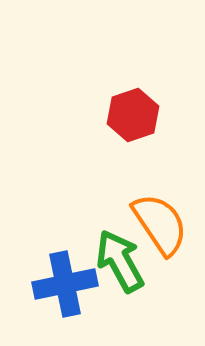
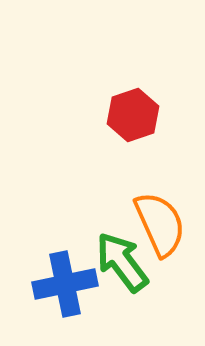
orange semicircle: rotated 10 degrees clockwise
green arrow: moved 2 px right, 1 px down; rotated 8 degrees counterclockwise
